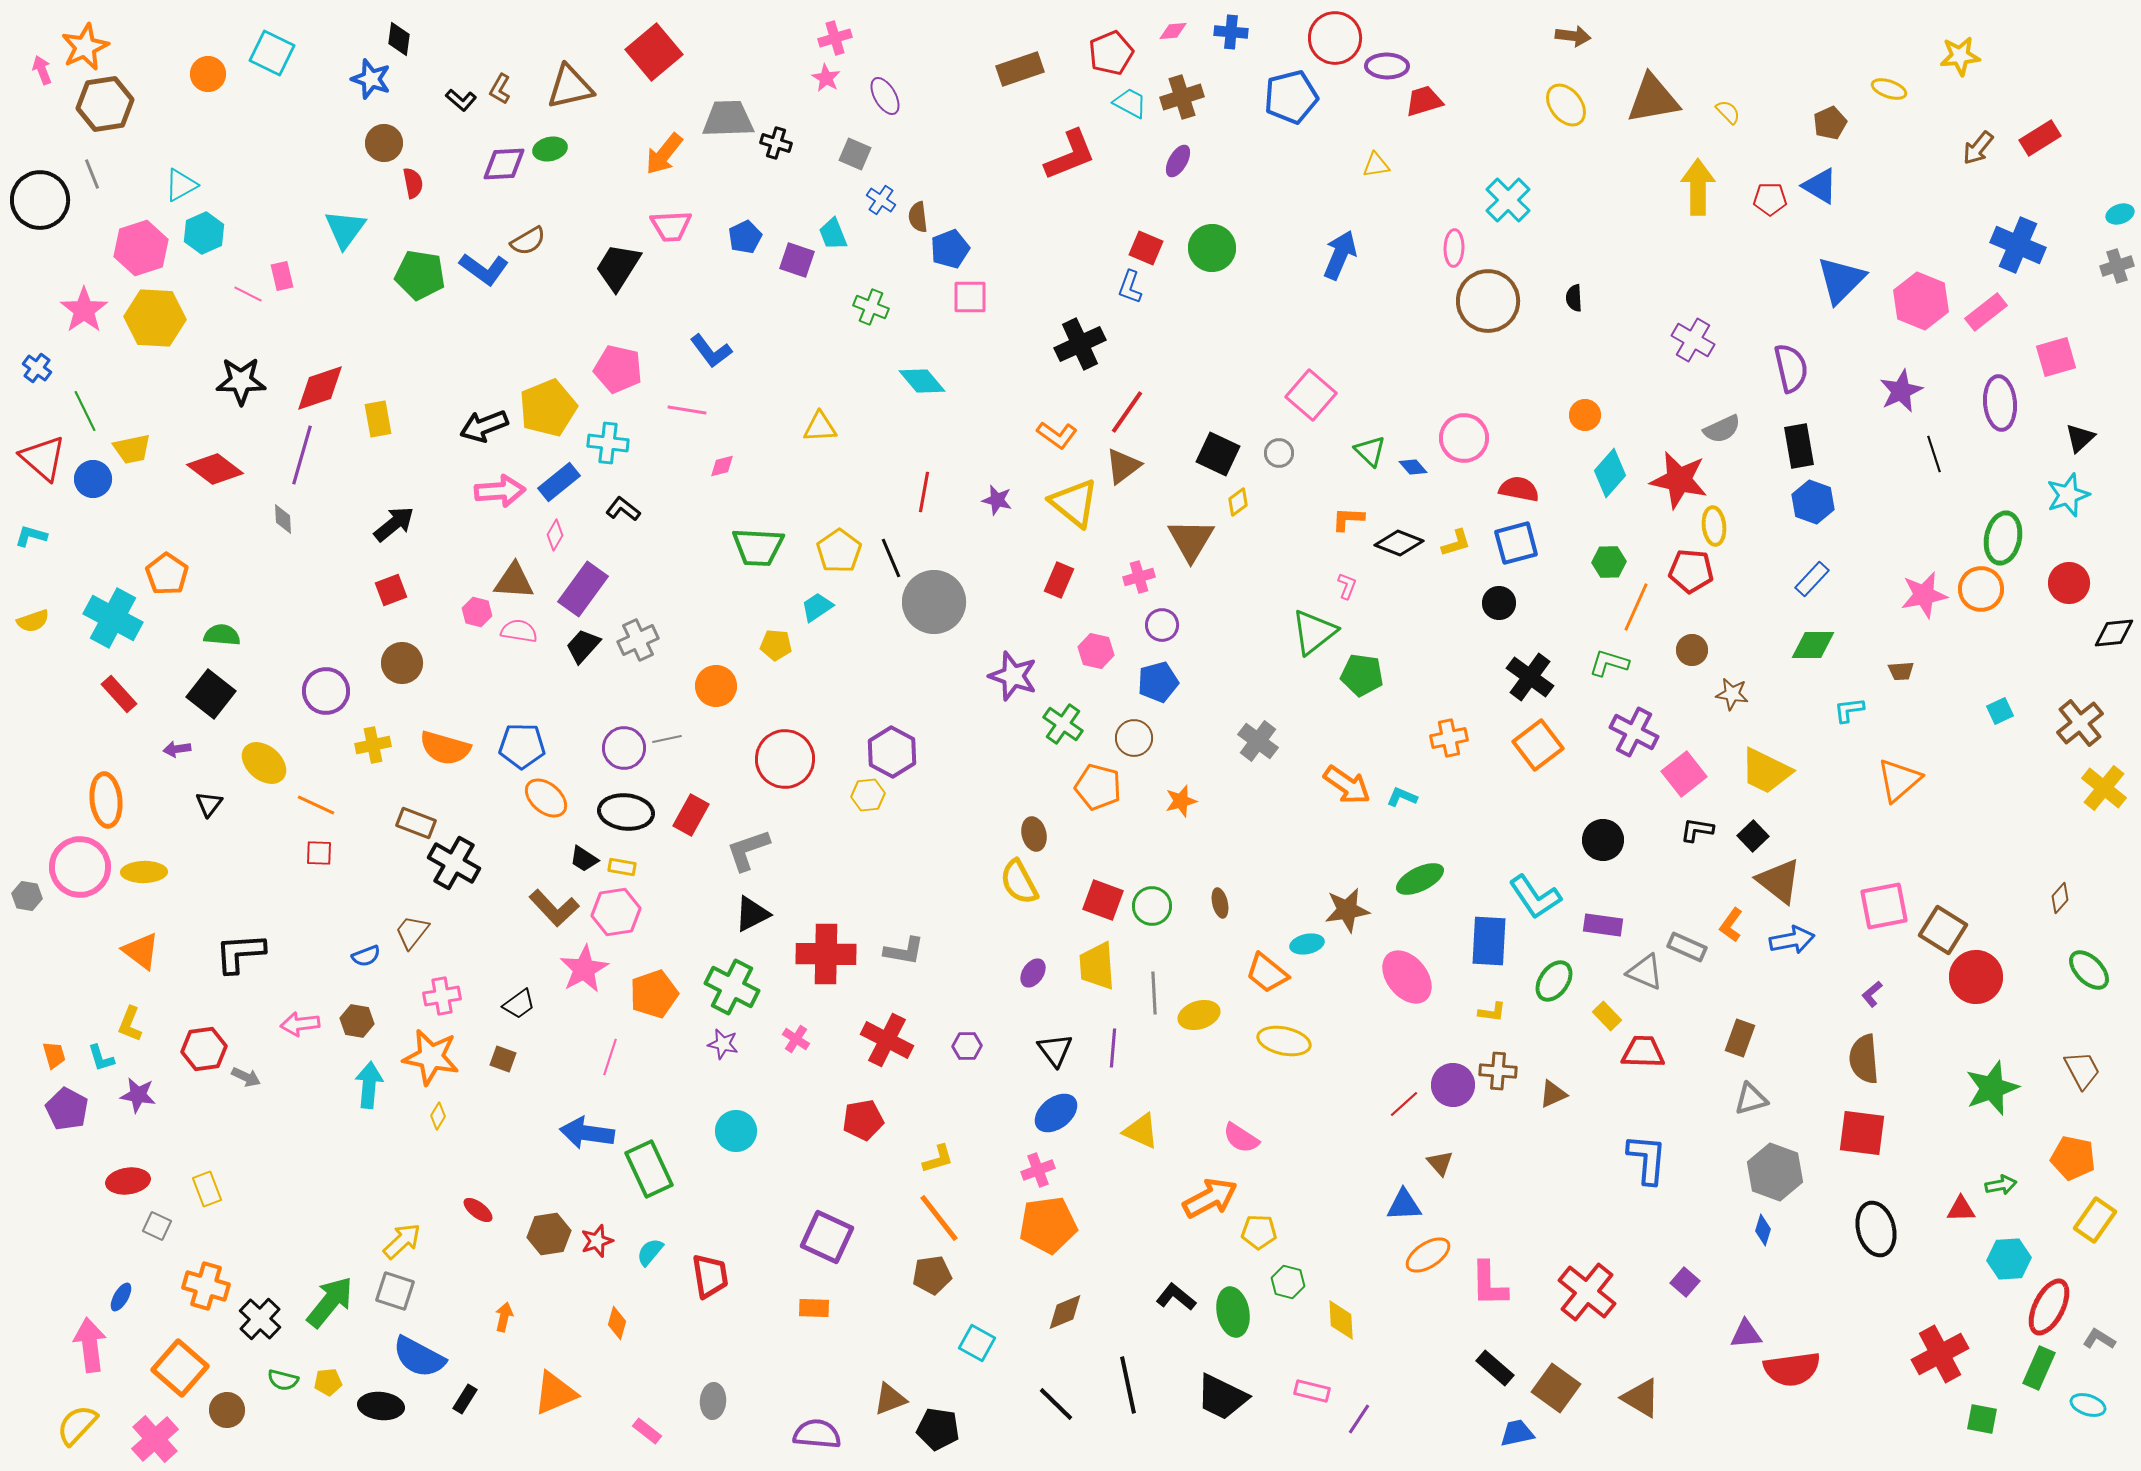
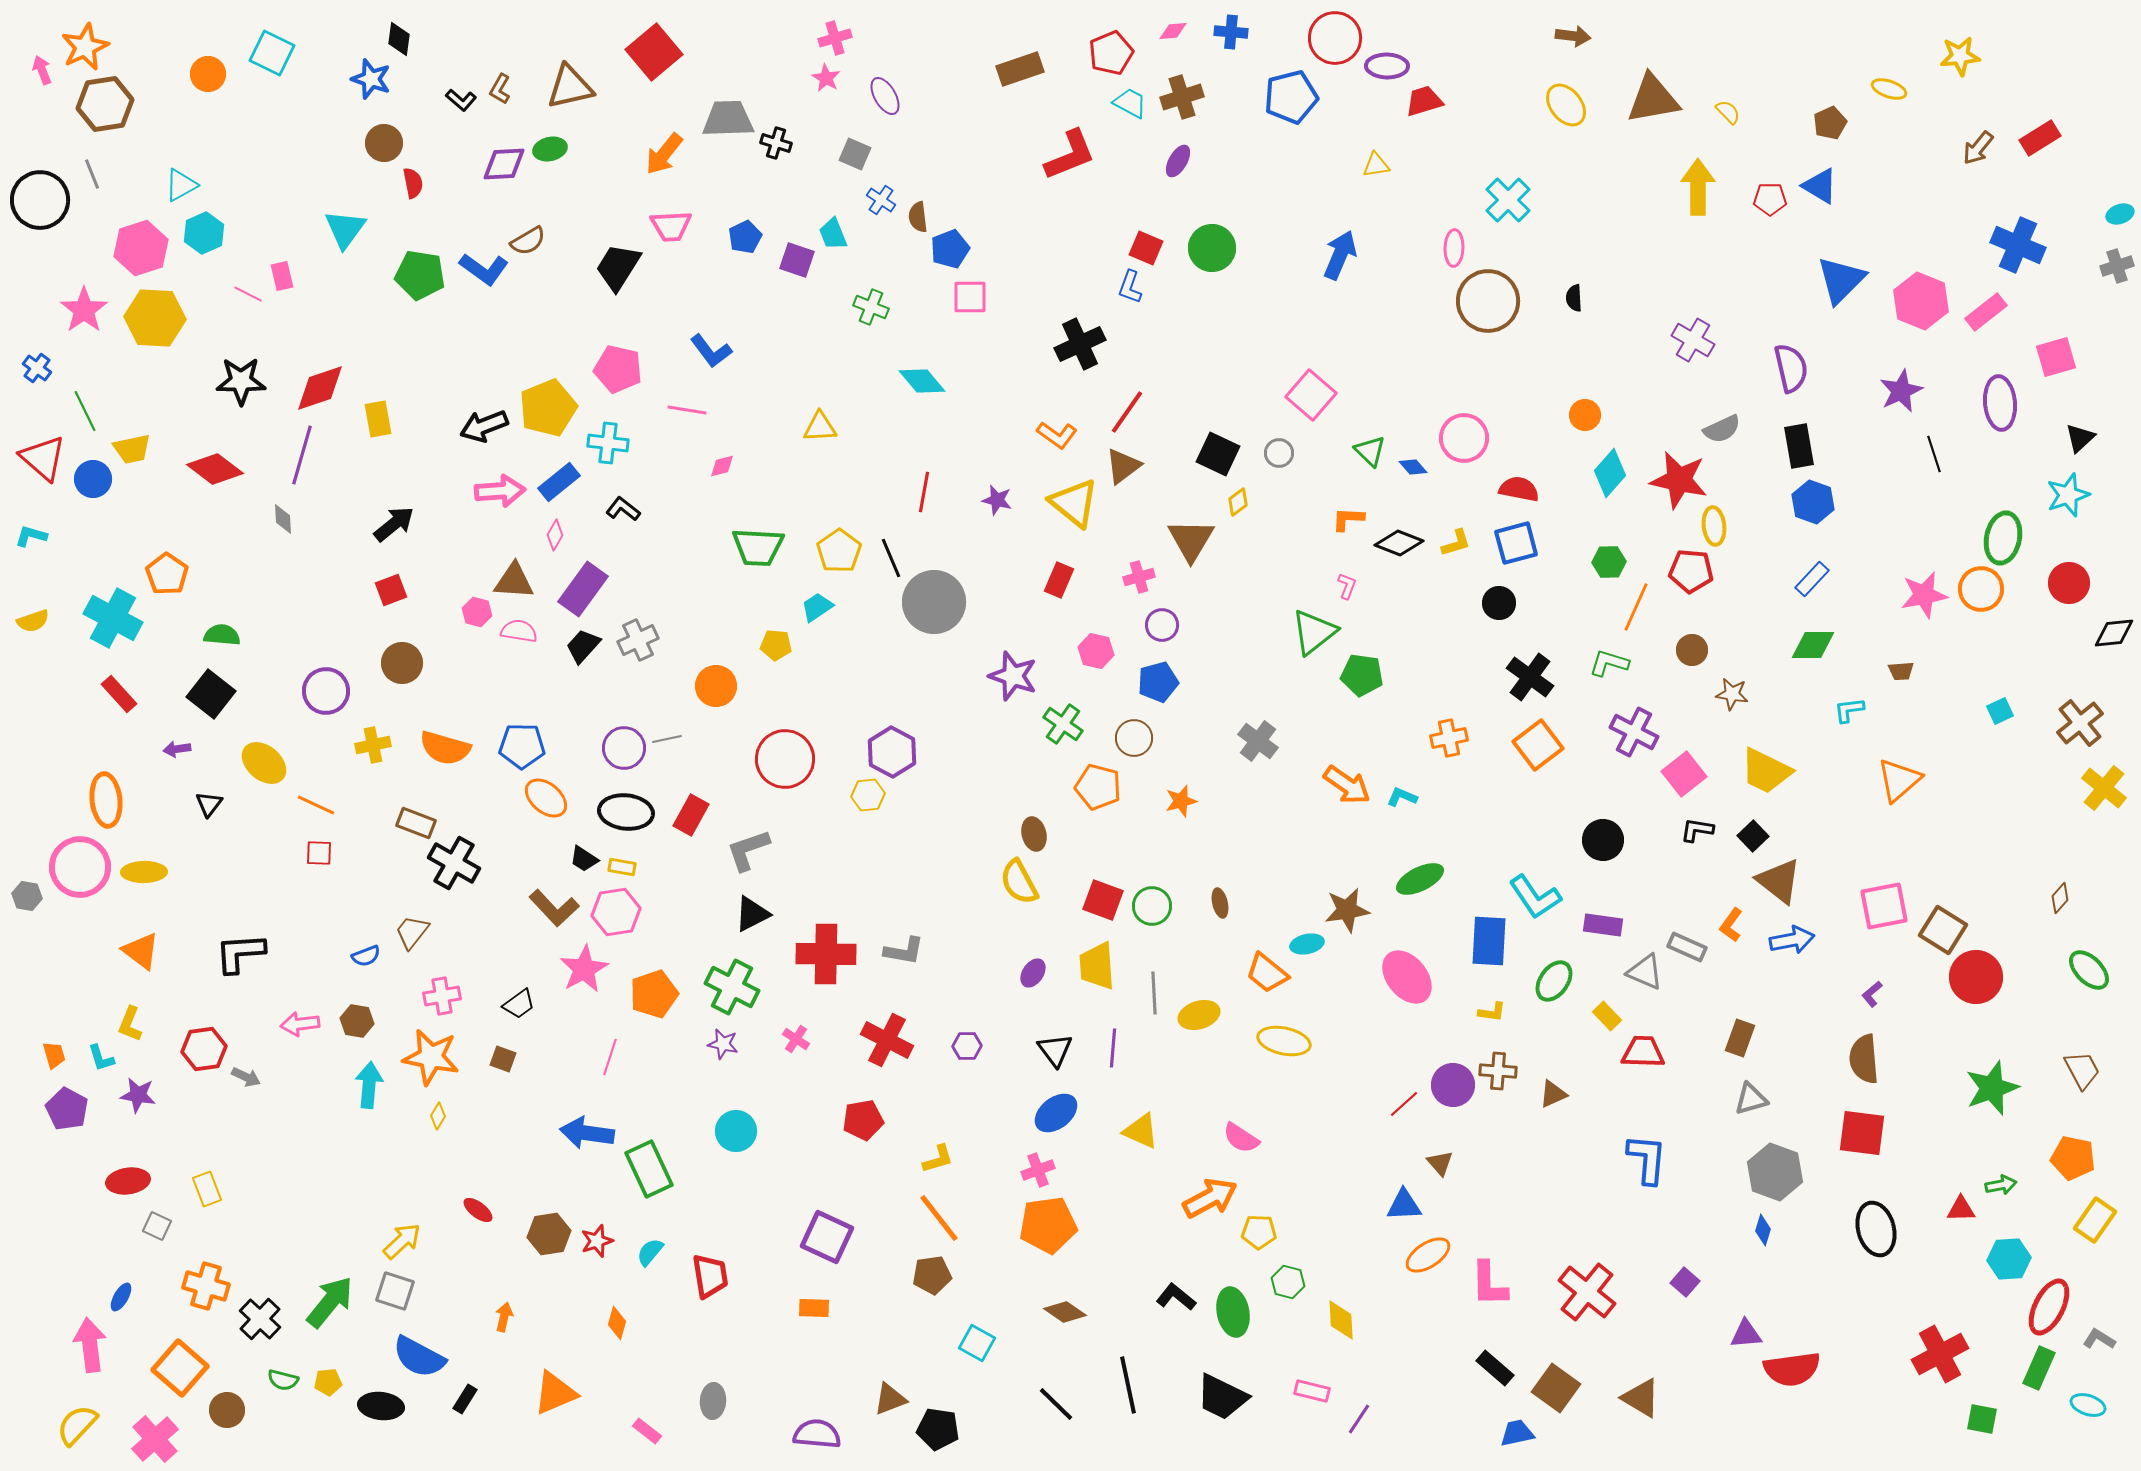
brown diamond at (1065, 1312): rotated 57 degrees clockwise
